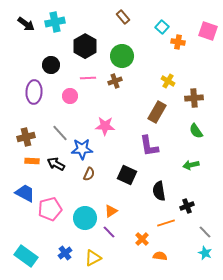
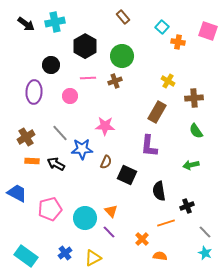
brown cross at (26, 137): rotated 18 degrees counterclockwise
purple L-shape at (149, 146): rotated 15 degrees clockwise
brown semicircle at (89, 174): moved 17 px right, 12 px up
blue trapezoid at (25, 193): moved 8 px left
orange triangle at (111, 211): rotated 40 degrees counterclockwise
